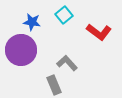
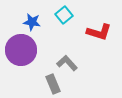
red L-shape: rotated 20 degrees counterclockwise
gray rectangle: moved 1 px left, 1 px up
